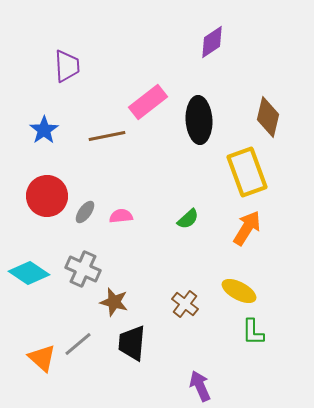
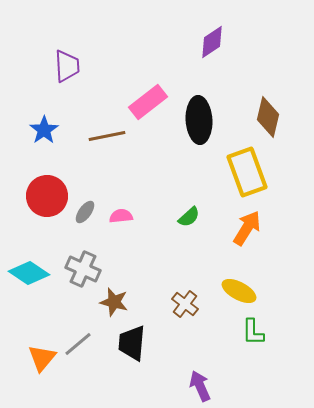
green semicircle: moved 1 px right, 2 px up
orange triangle: rotated 28 degrees clockwise
